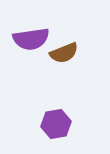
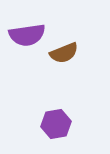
purple semicircle: moved 4 px left, 4 px up
